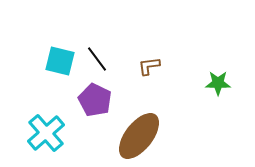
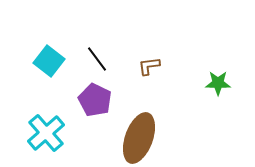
cyan square: moved 11 px left; rotated 24 degrees clockwise
brown ellipse: moved 2 px down; rotated 18 degrees counterclockwise
